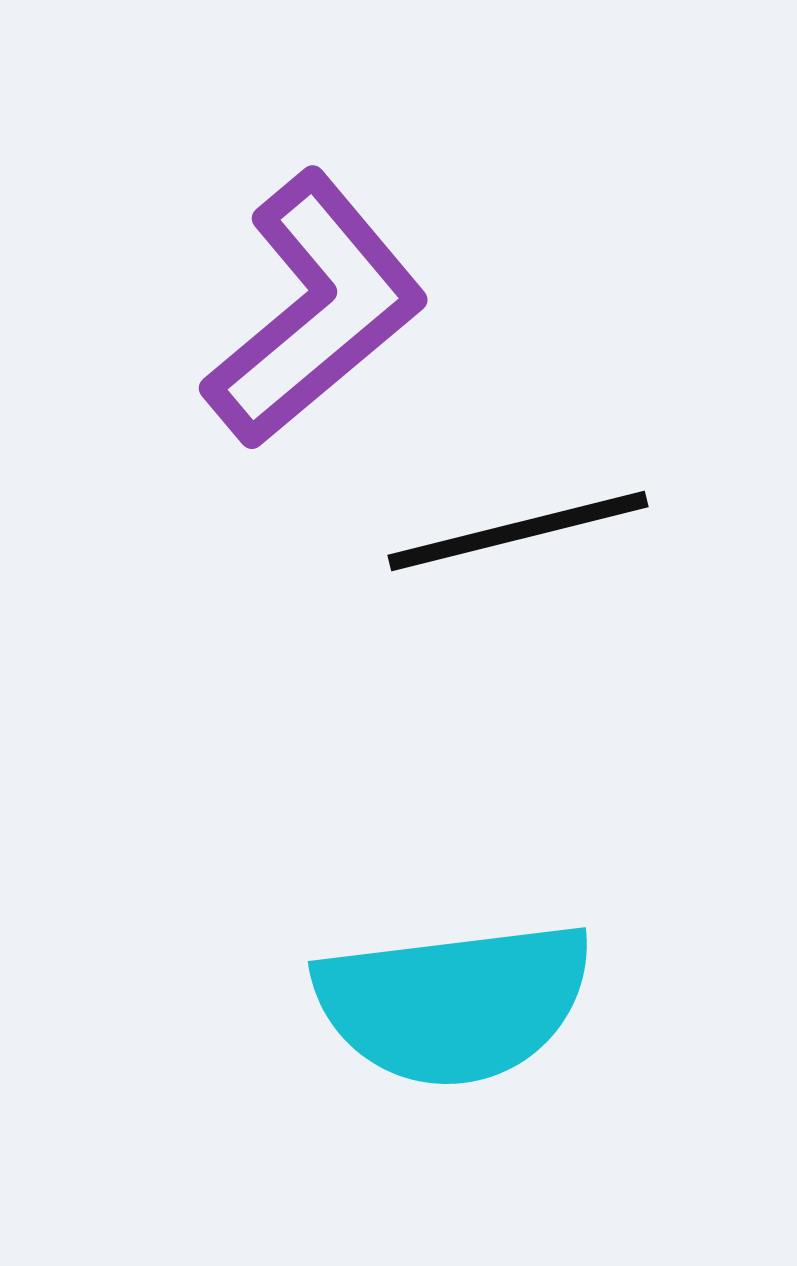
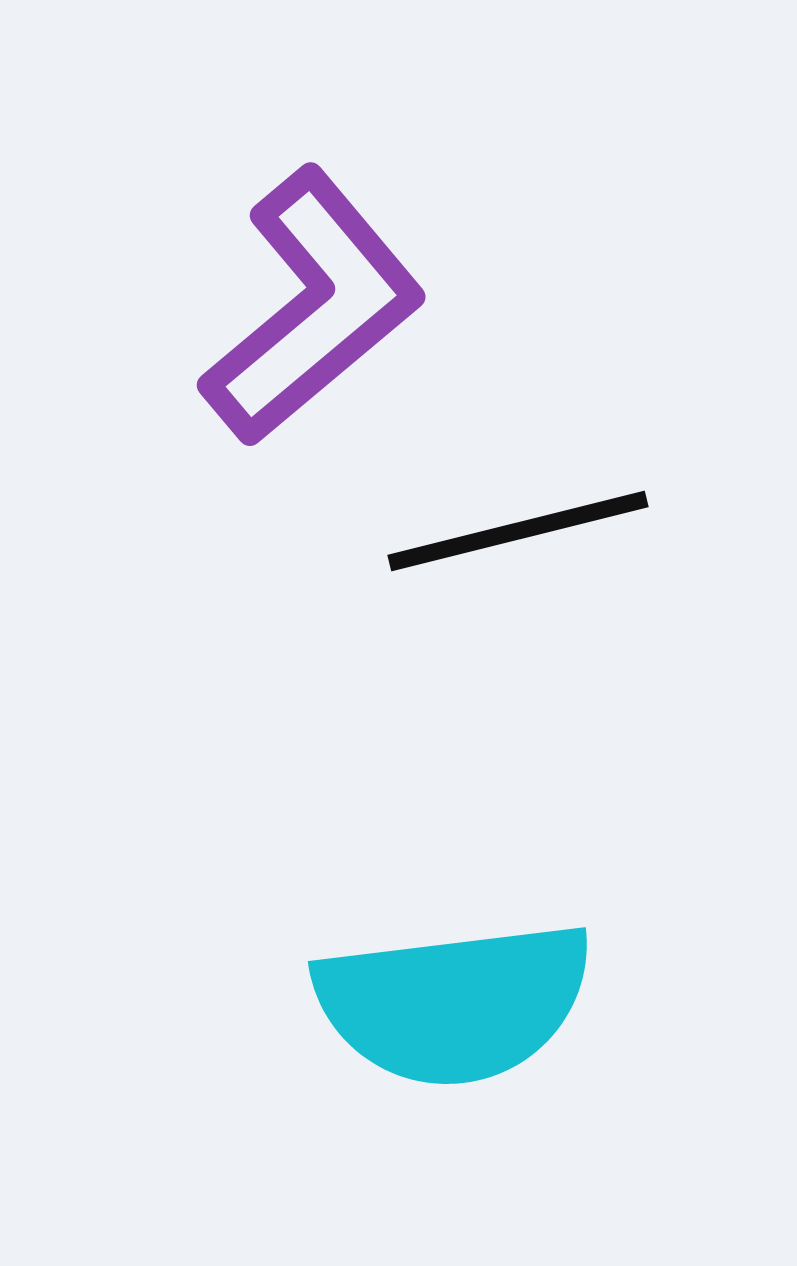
purple L-shape: moved 2 px left, 3 px up
